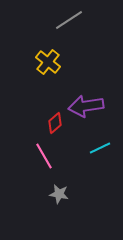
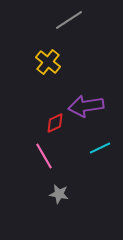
red diamond: rotated 15 degrees clockwise
